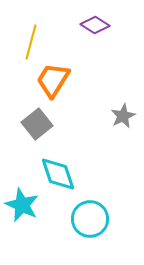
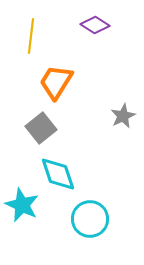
yellow line: moved 6 px up; rotated 8 degrees counterclockwise
orange trapezoid: moved 3 px right, 2 px down
gray square: moved 4 px right, 4 px down
